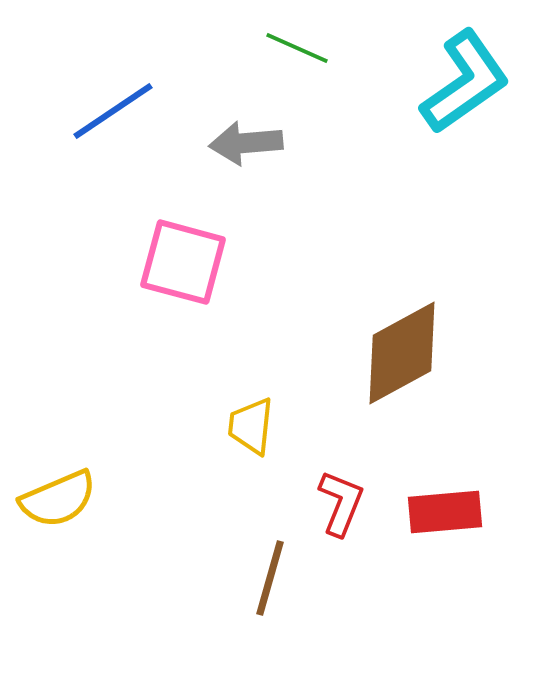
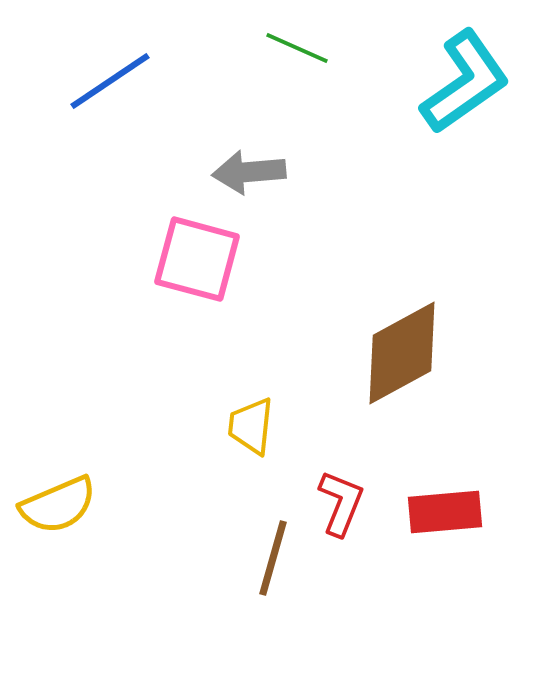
blue line: moved 3 px left, 30 px up
gray arrow: moved 3 px right, 29 px down
pink square: moved 14 px right, 3 px up
yellow semicircle: moved 6 px down
brown line: moved 3 px right, 20 px up
